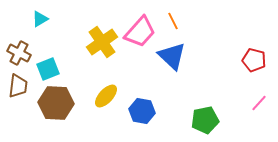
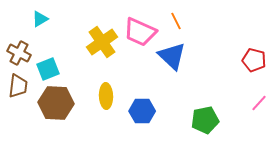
orange line: moved 3 px right
pink trapezoid: rotated 72 degrees clockwise
yellow ellipse: rotated 45 degrees counterclockwise
blue hexagon: rotated 10 degrees counterclockwise
